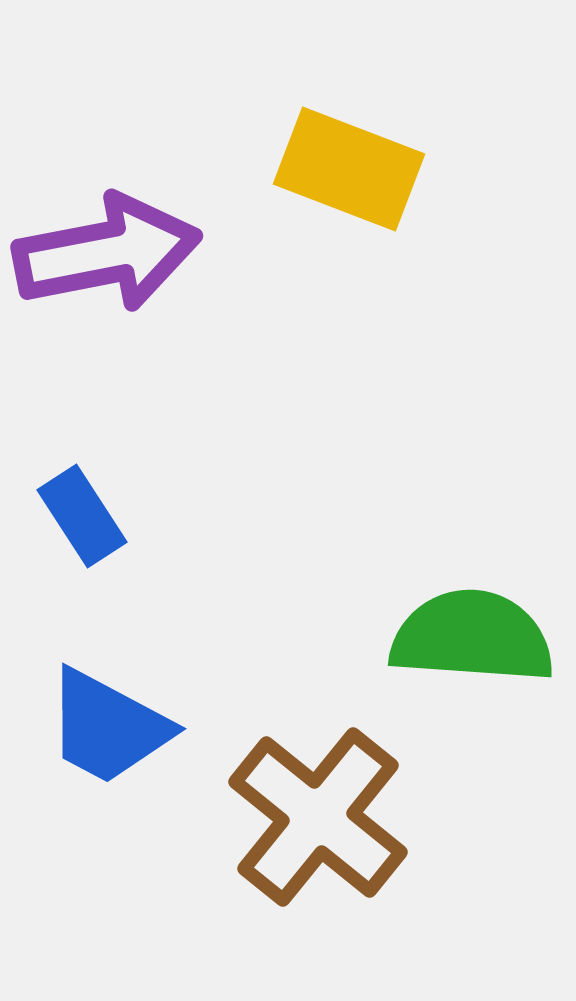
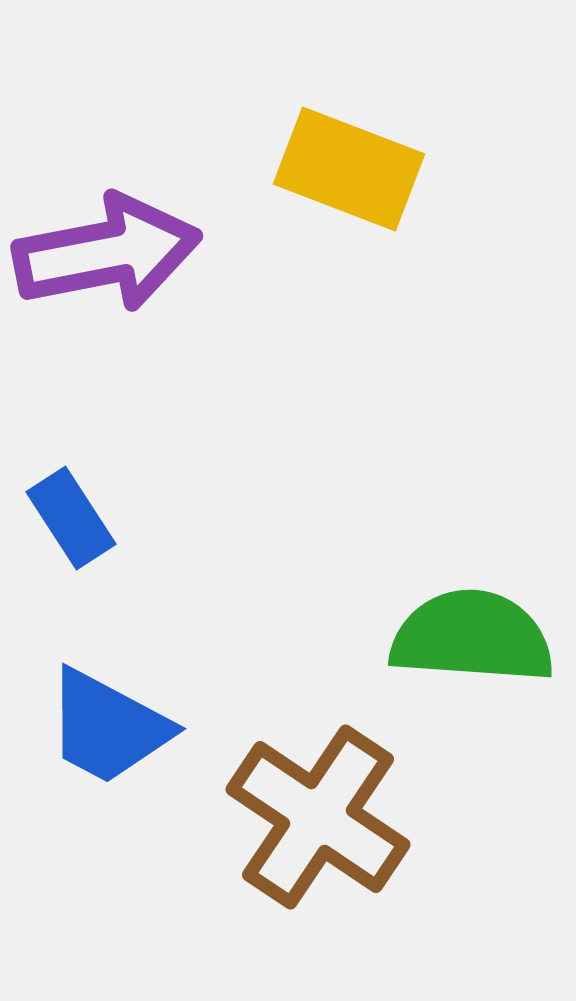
blue rectangle: moved 11 px left, 2 px down
brown cross: rotated 5 degrees counterclockwise
